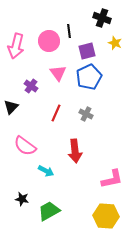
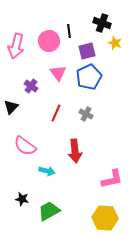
black cross: moved 5 px down
cyan arrow: moved 1 px right; rotated 14 degrees counterclockwise
yellow hexagon: moved 1 px left, 2 px down
